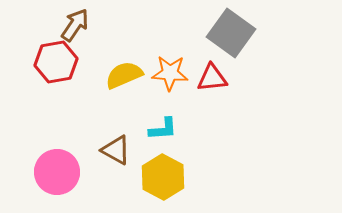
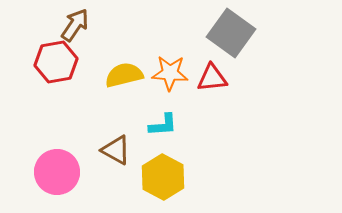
yellow semicircle: rotated 9 degrees clockwise
cyan L-shape: moved 4 px up
